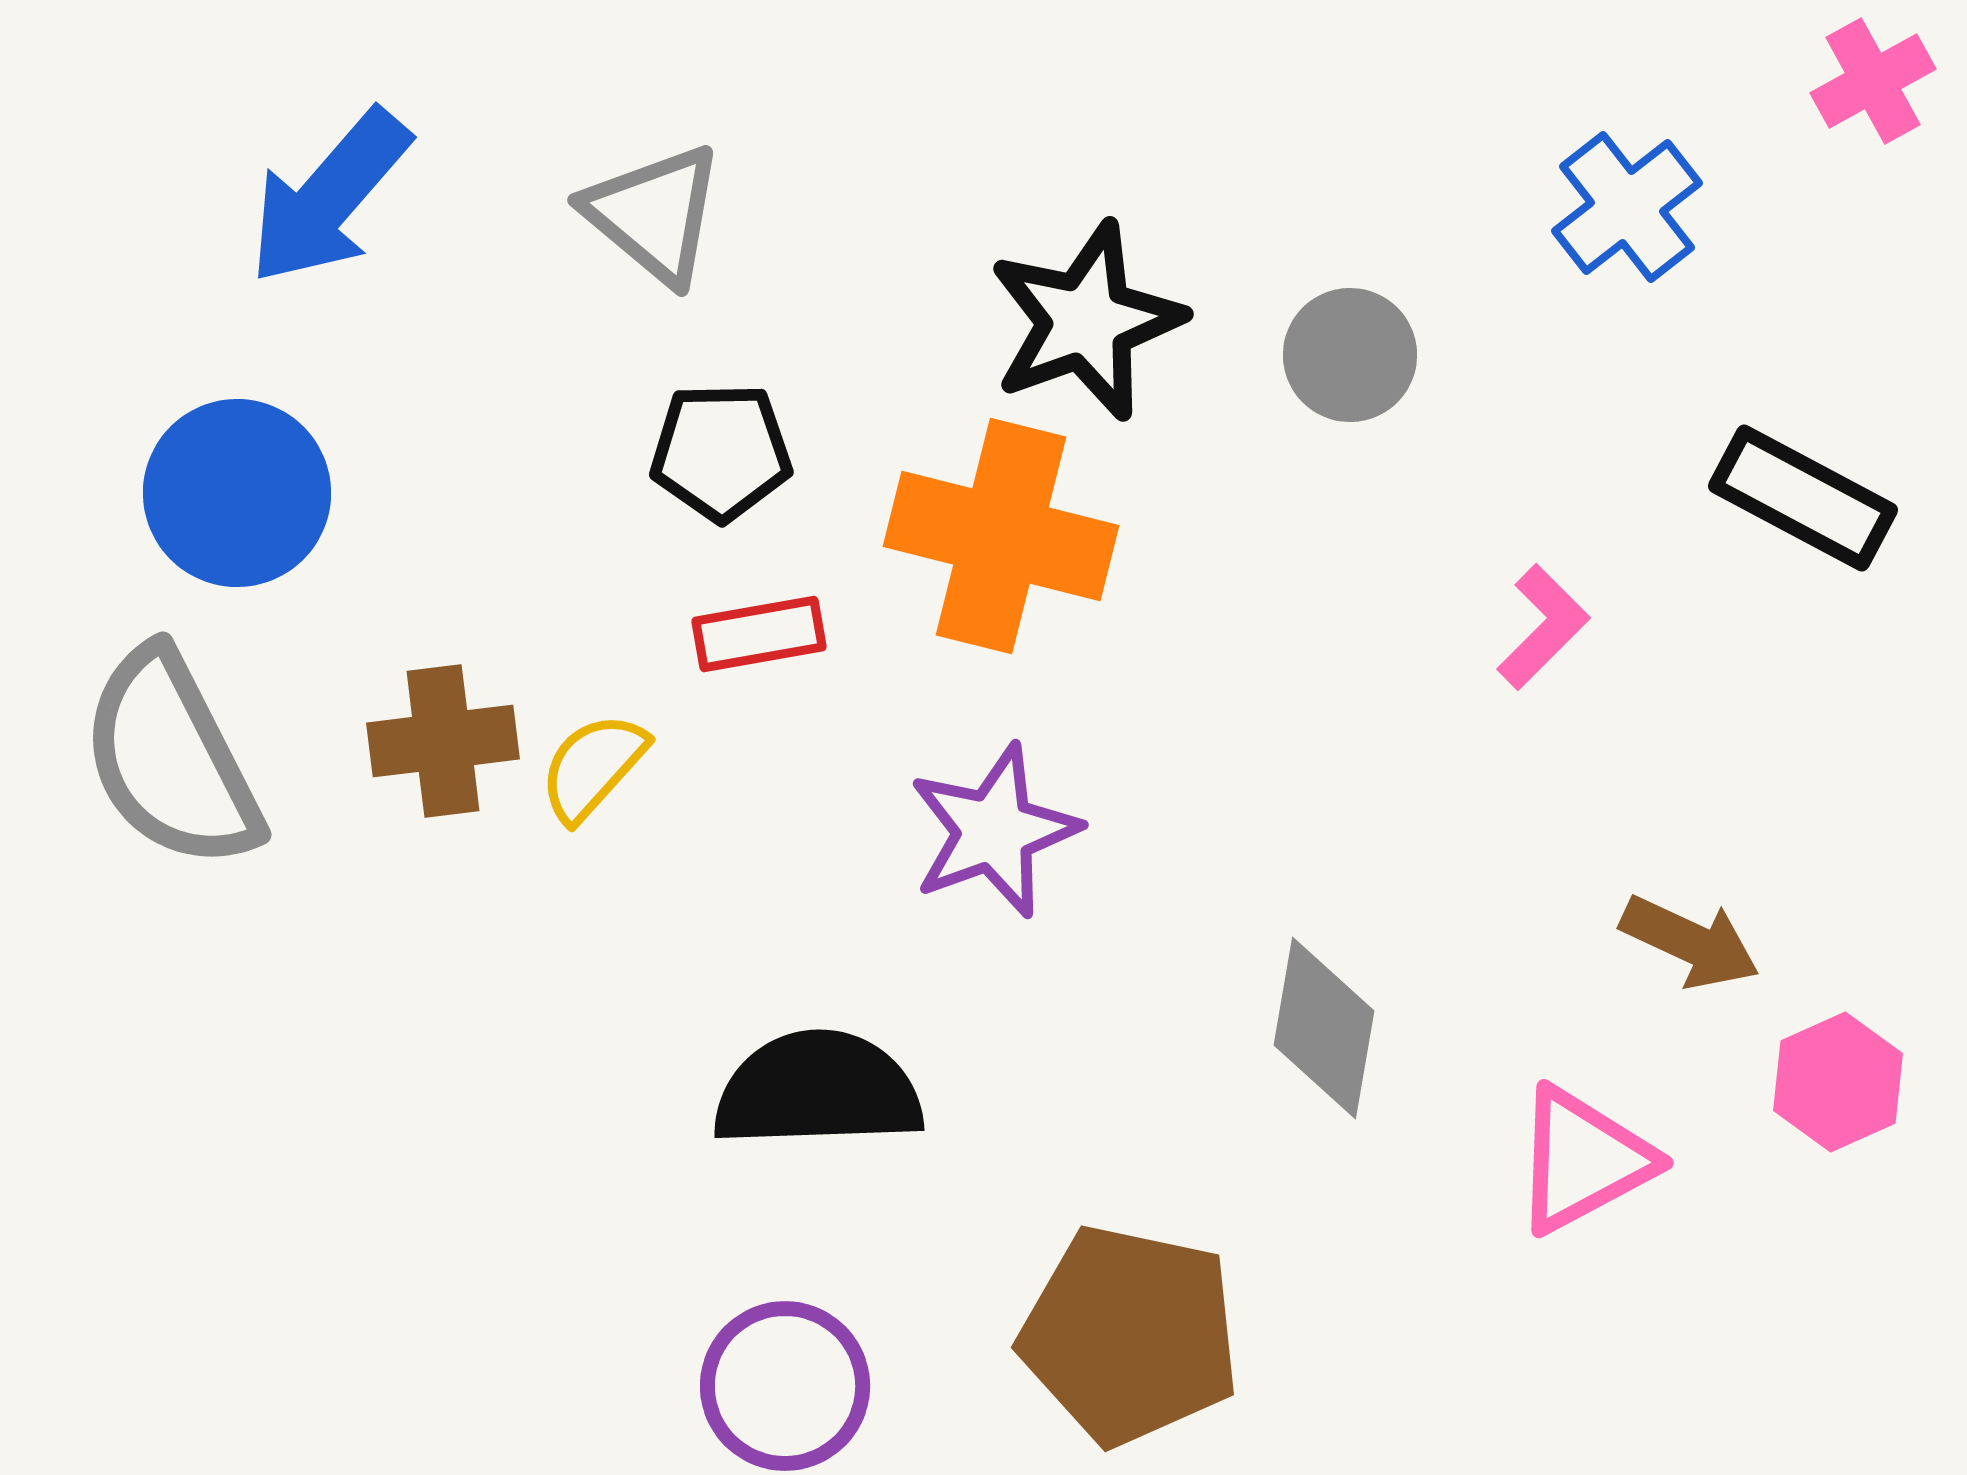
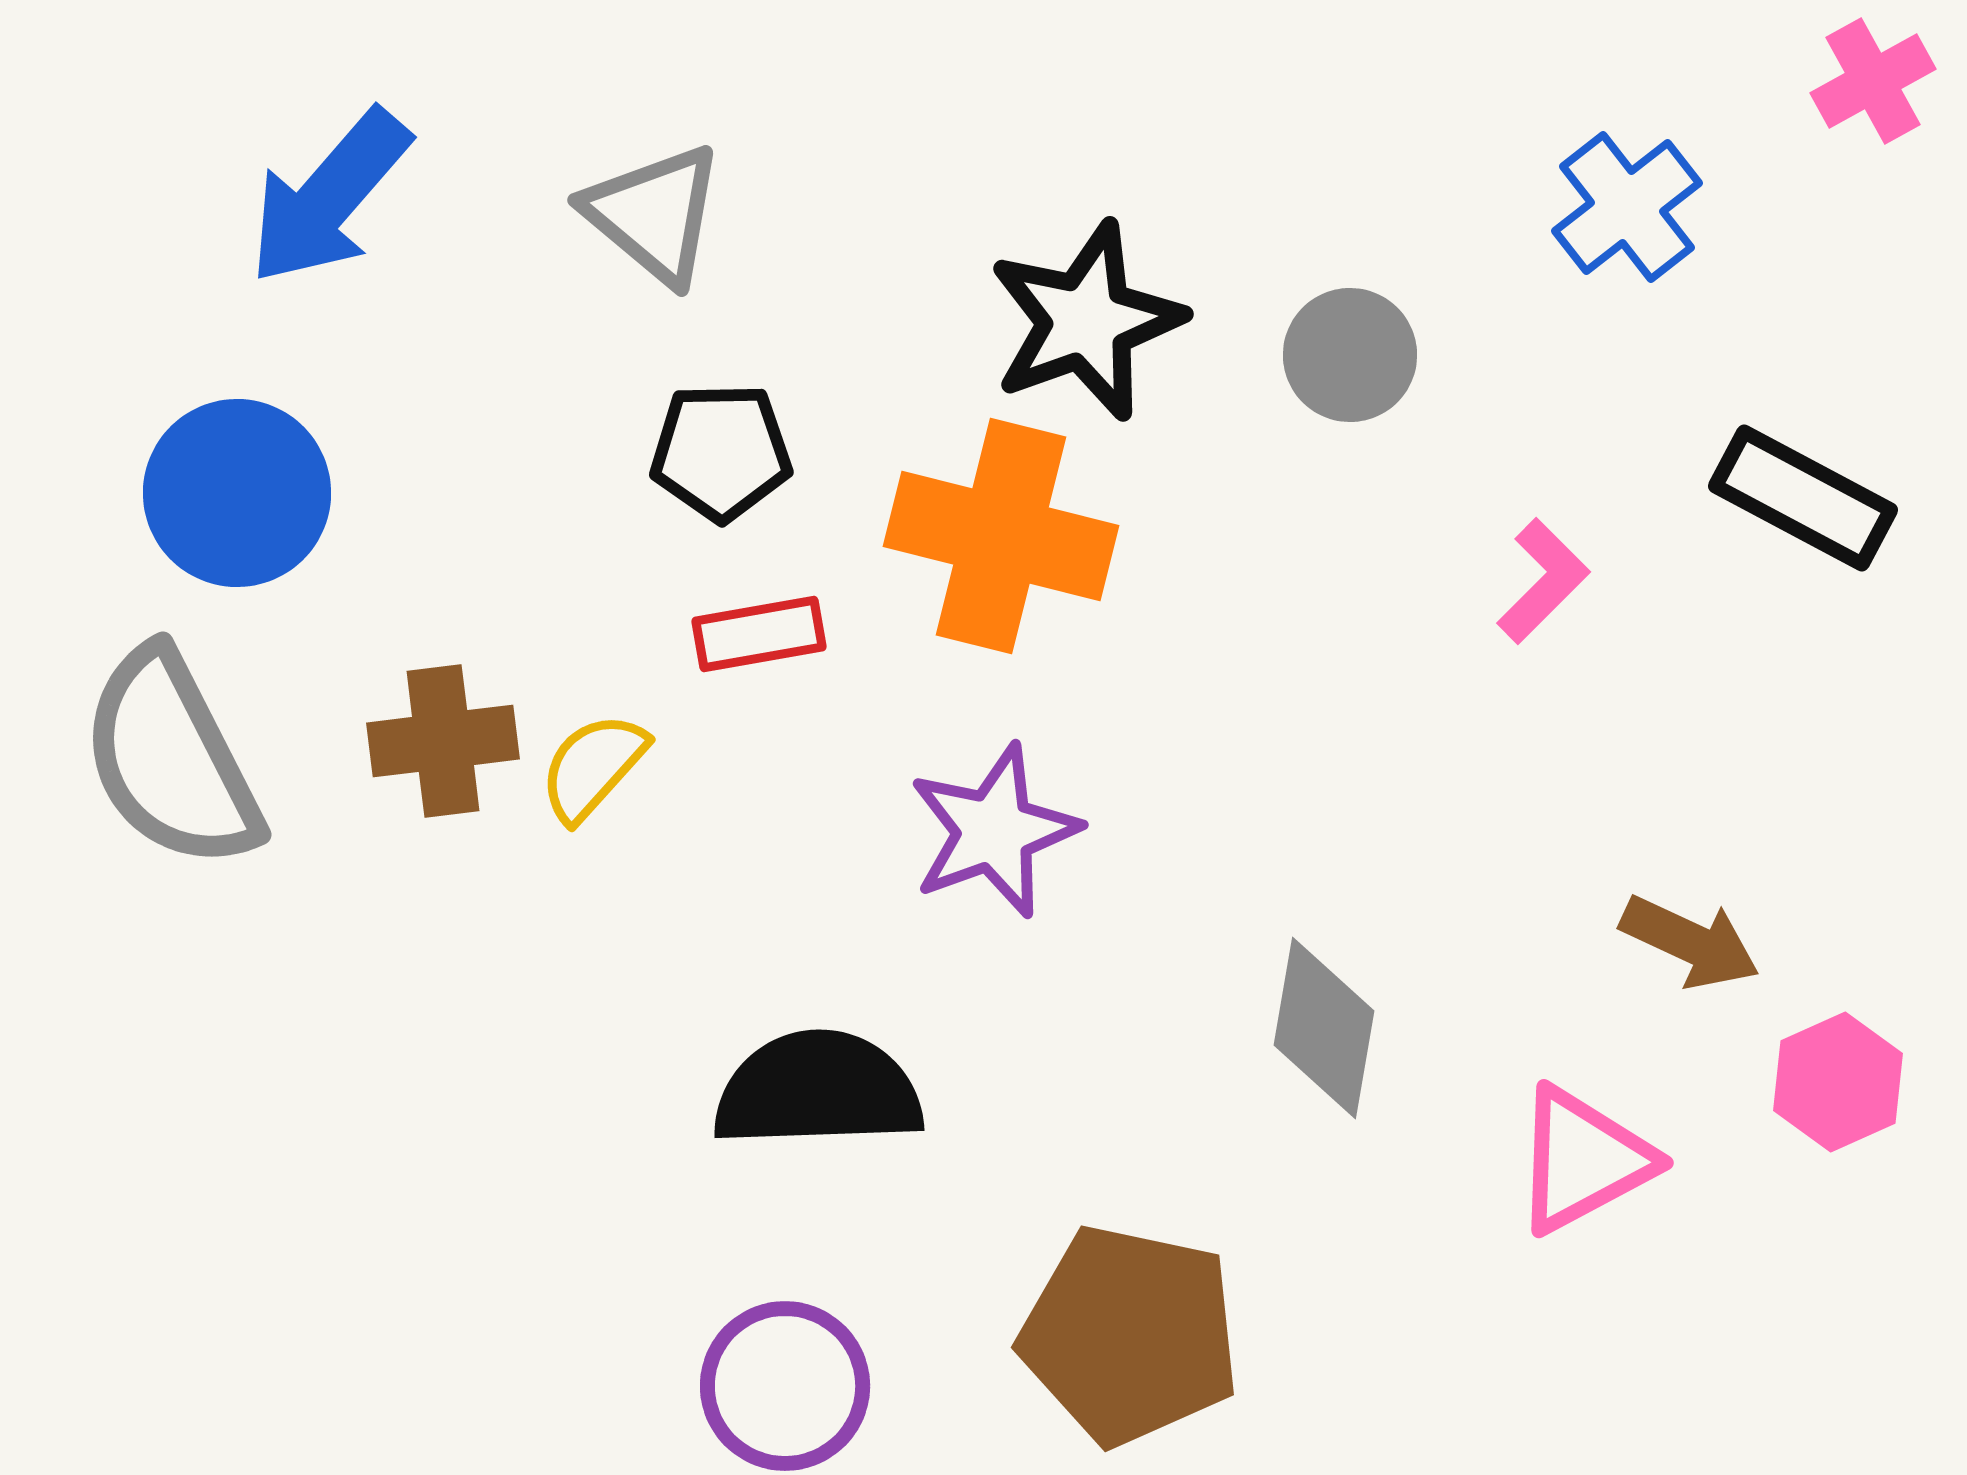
pink L-shape: moved 46 px up
